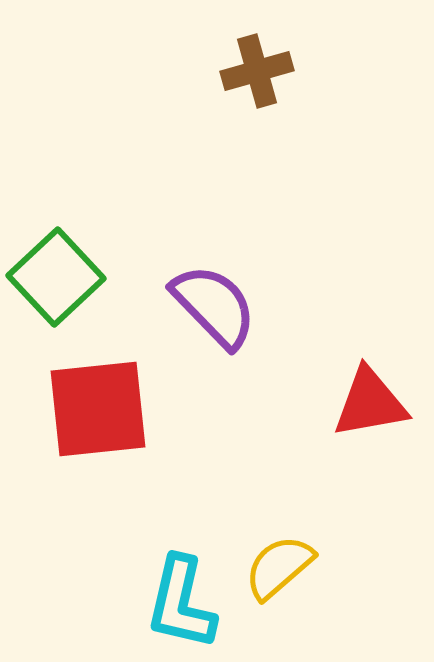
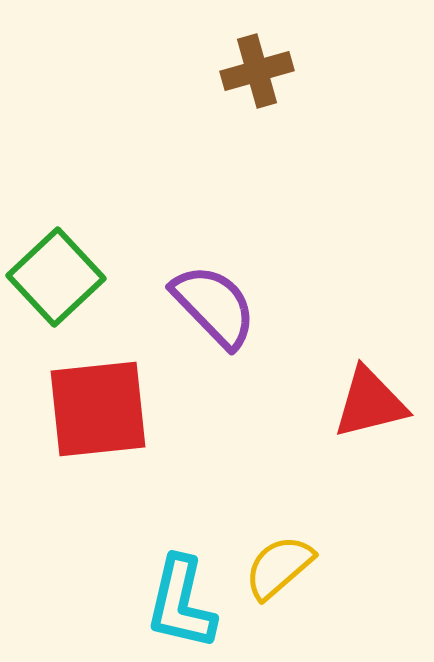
red triangle: rotated 4 degrees counterclockwise
